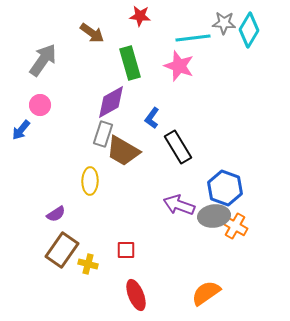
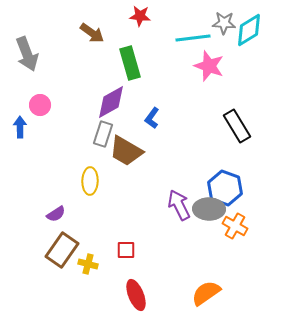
cyan diamond: rotated 28 degrees clockwise
gray arrow: moved 16 px left, 6 px up; rotated 124 degrees clockwise
pink star: moved 30 px right
blue arrow: moved 1 px left, 3 px up; rotated 140 degrees clockwise
black rectangle: moved 59 px right, 21 px up
brown trapezoid: moved 3 px right
purple arrow: rotated 44 degrees clockwise
gray ellipse: moved 5 px left, 7 px up; rotated 8 degrees clockwise
